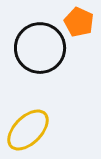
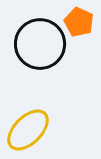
black circle: moved 4 px up
